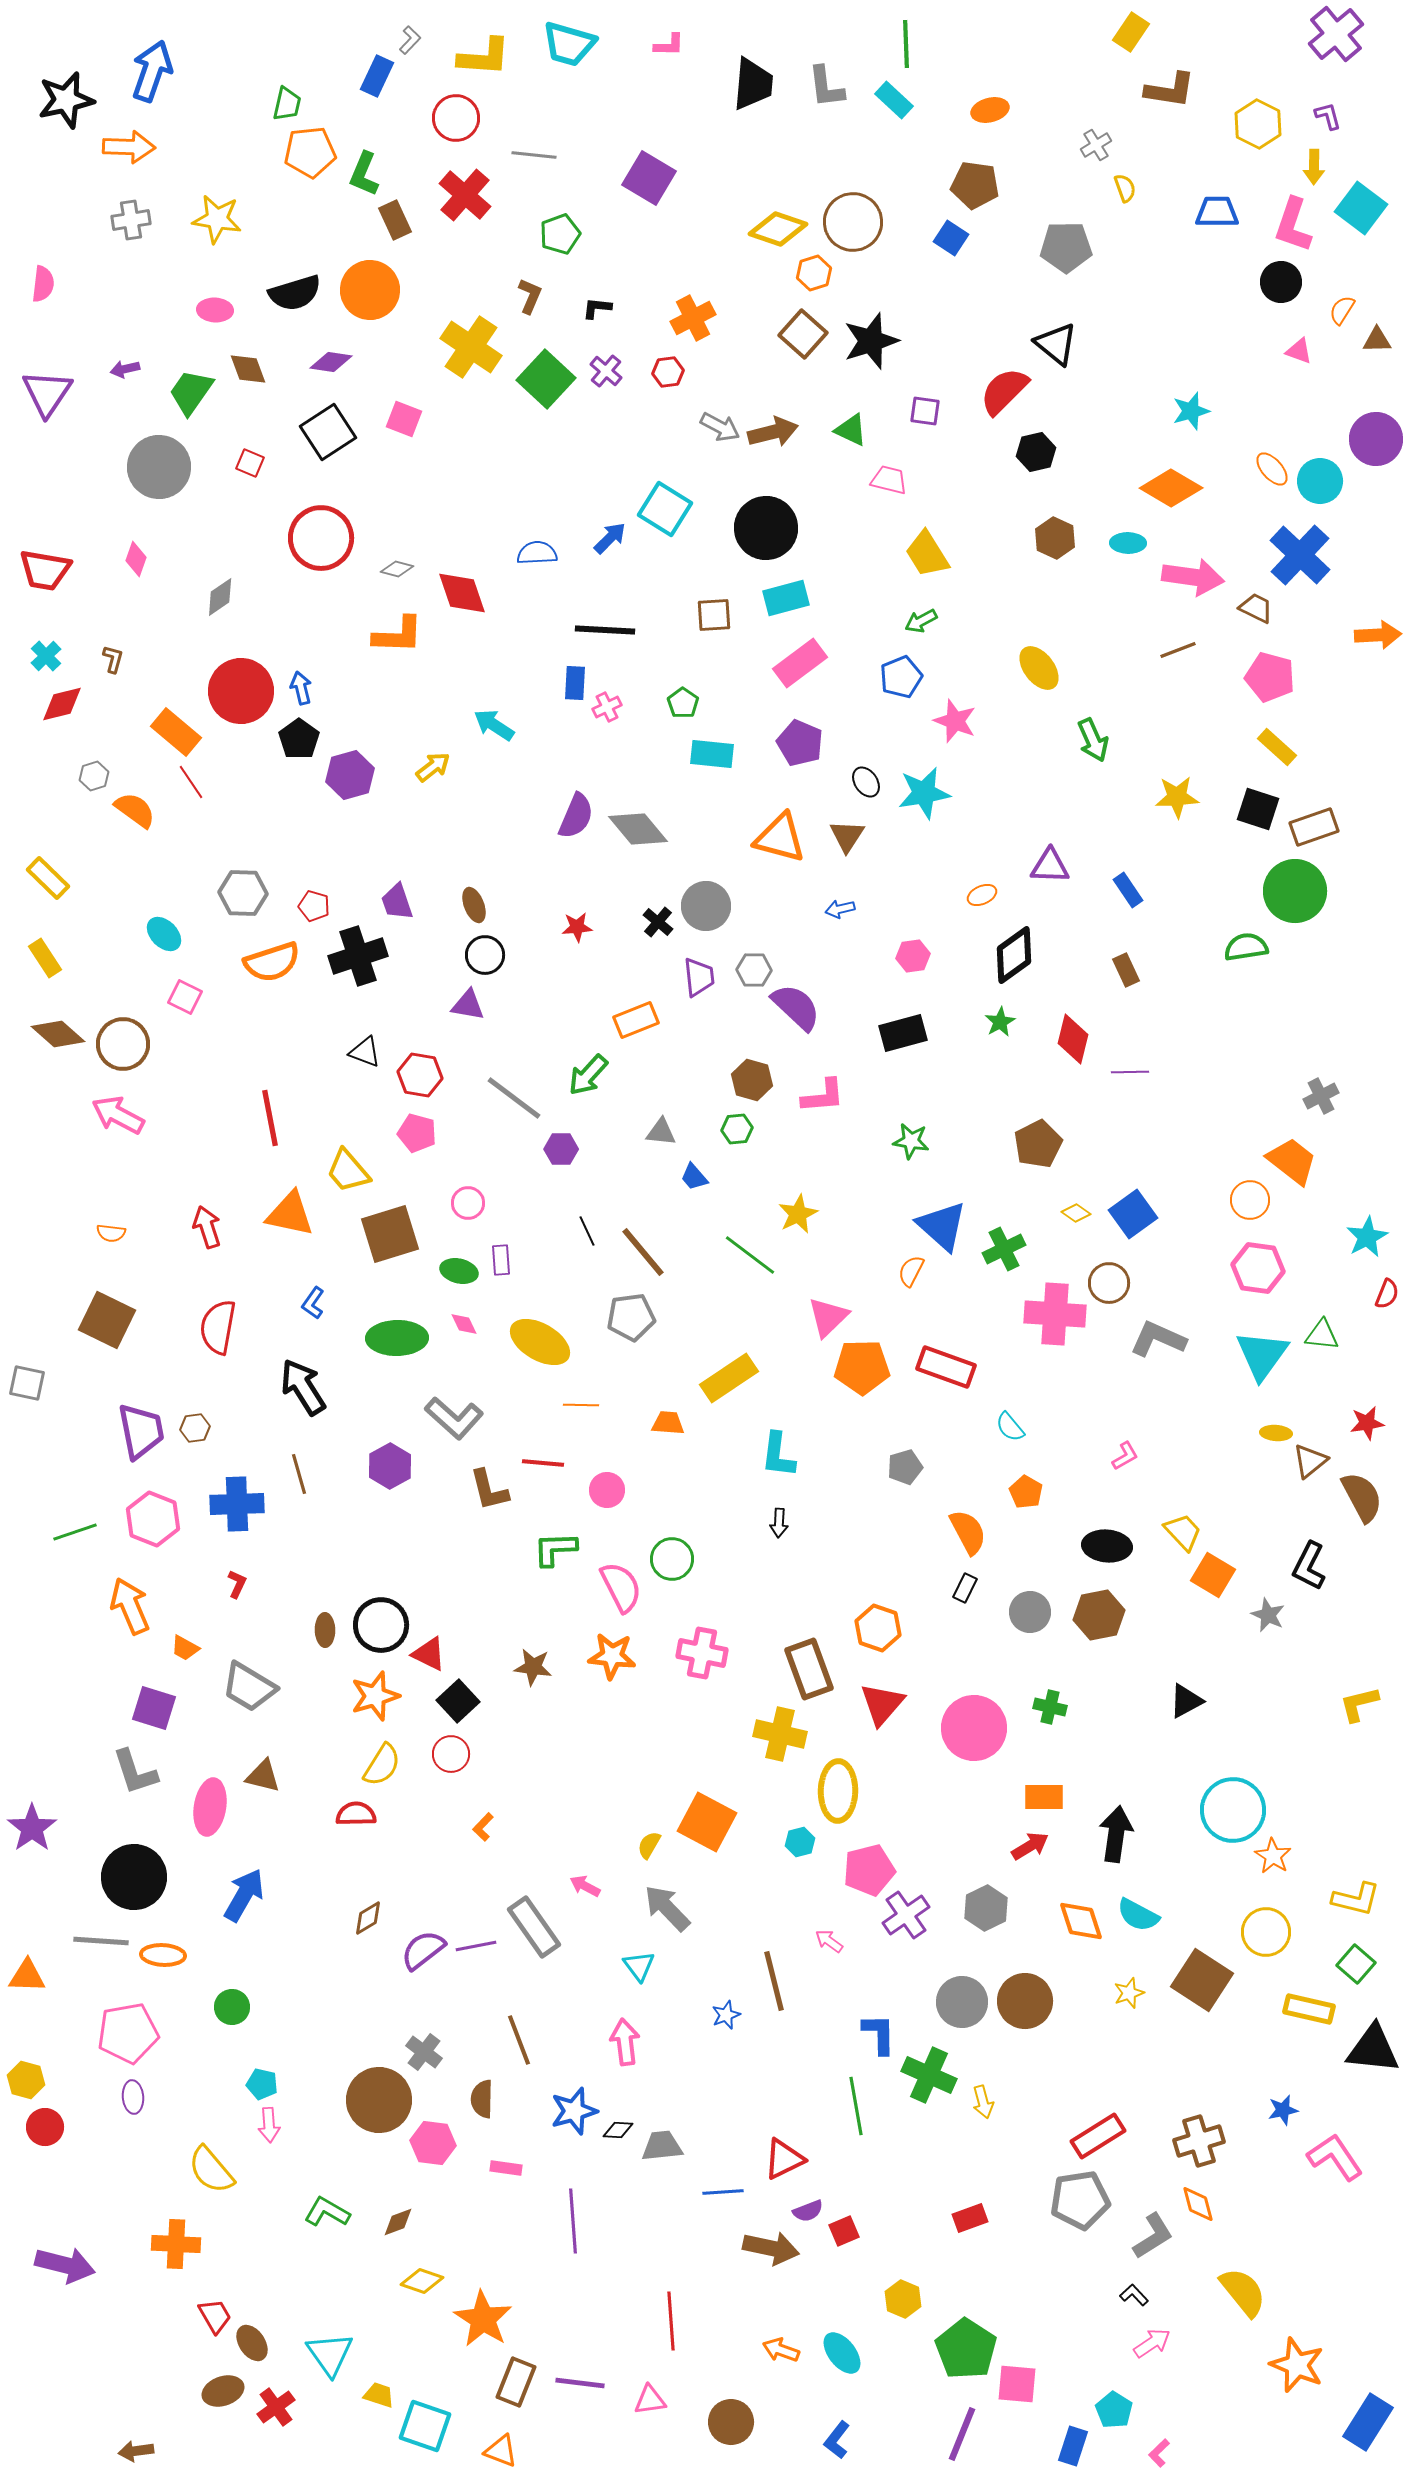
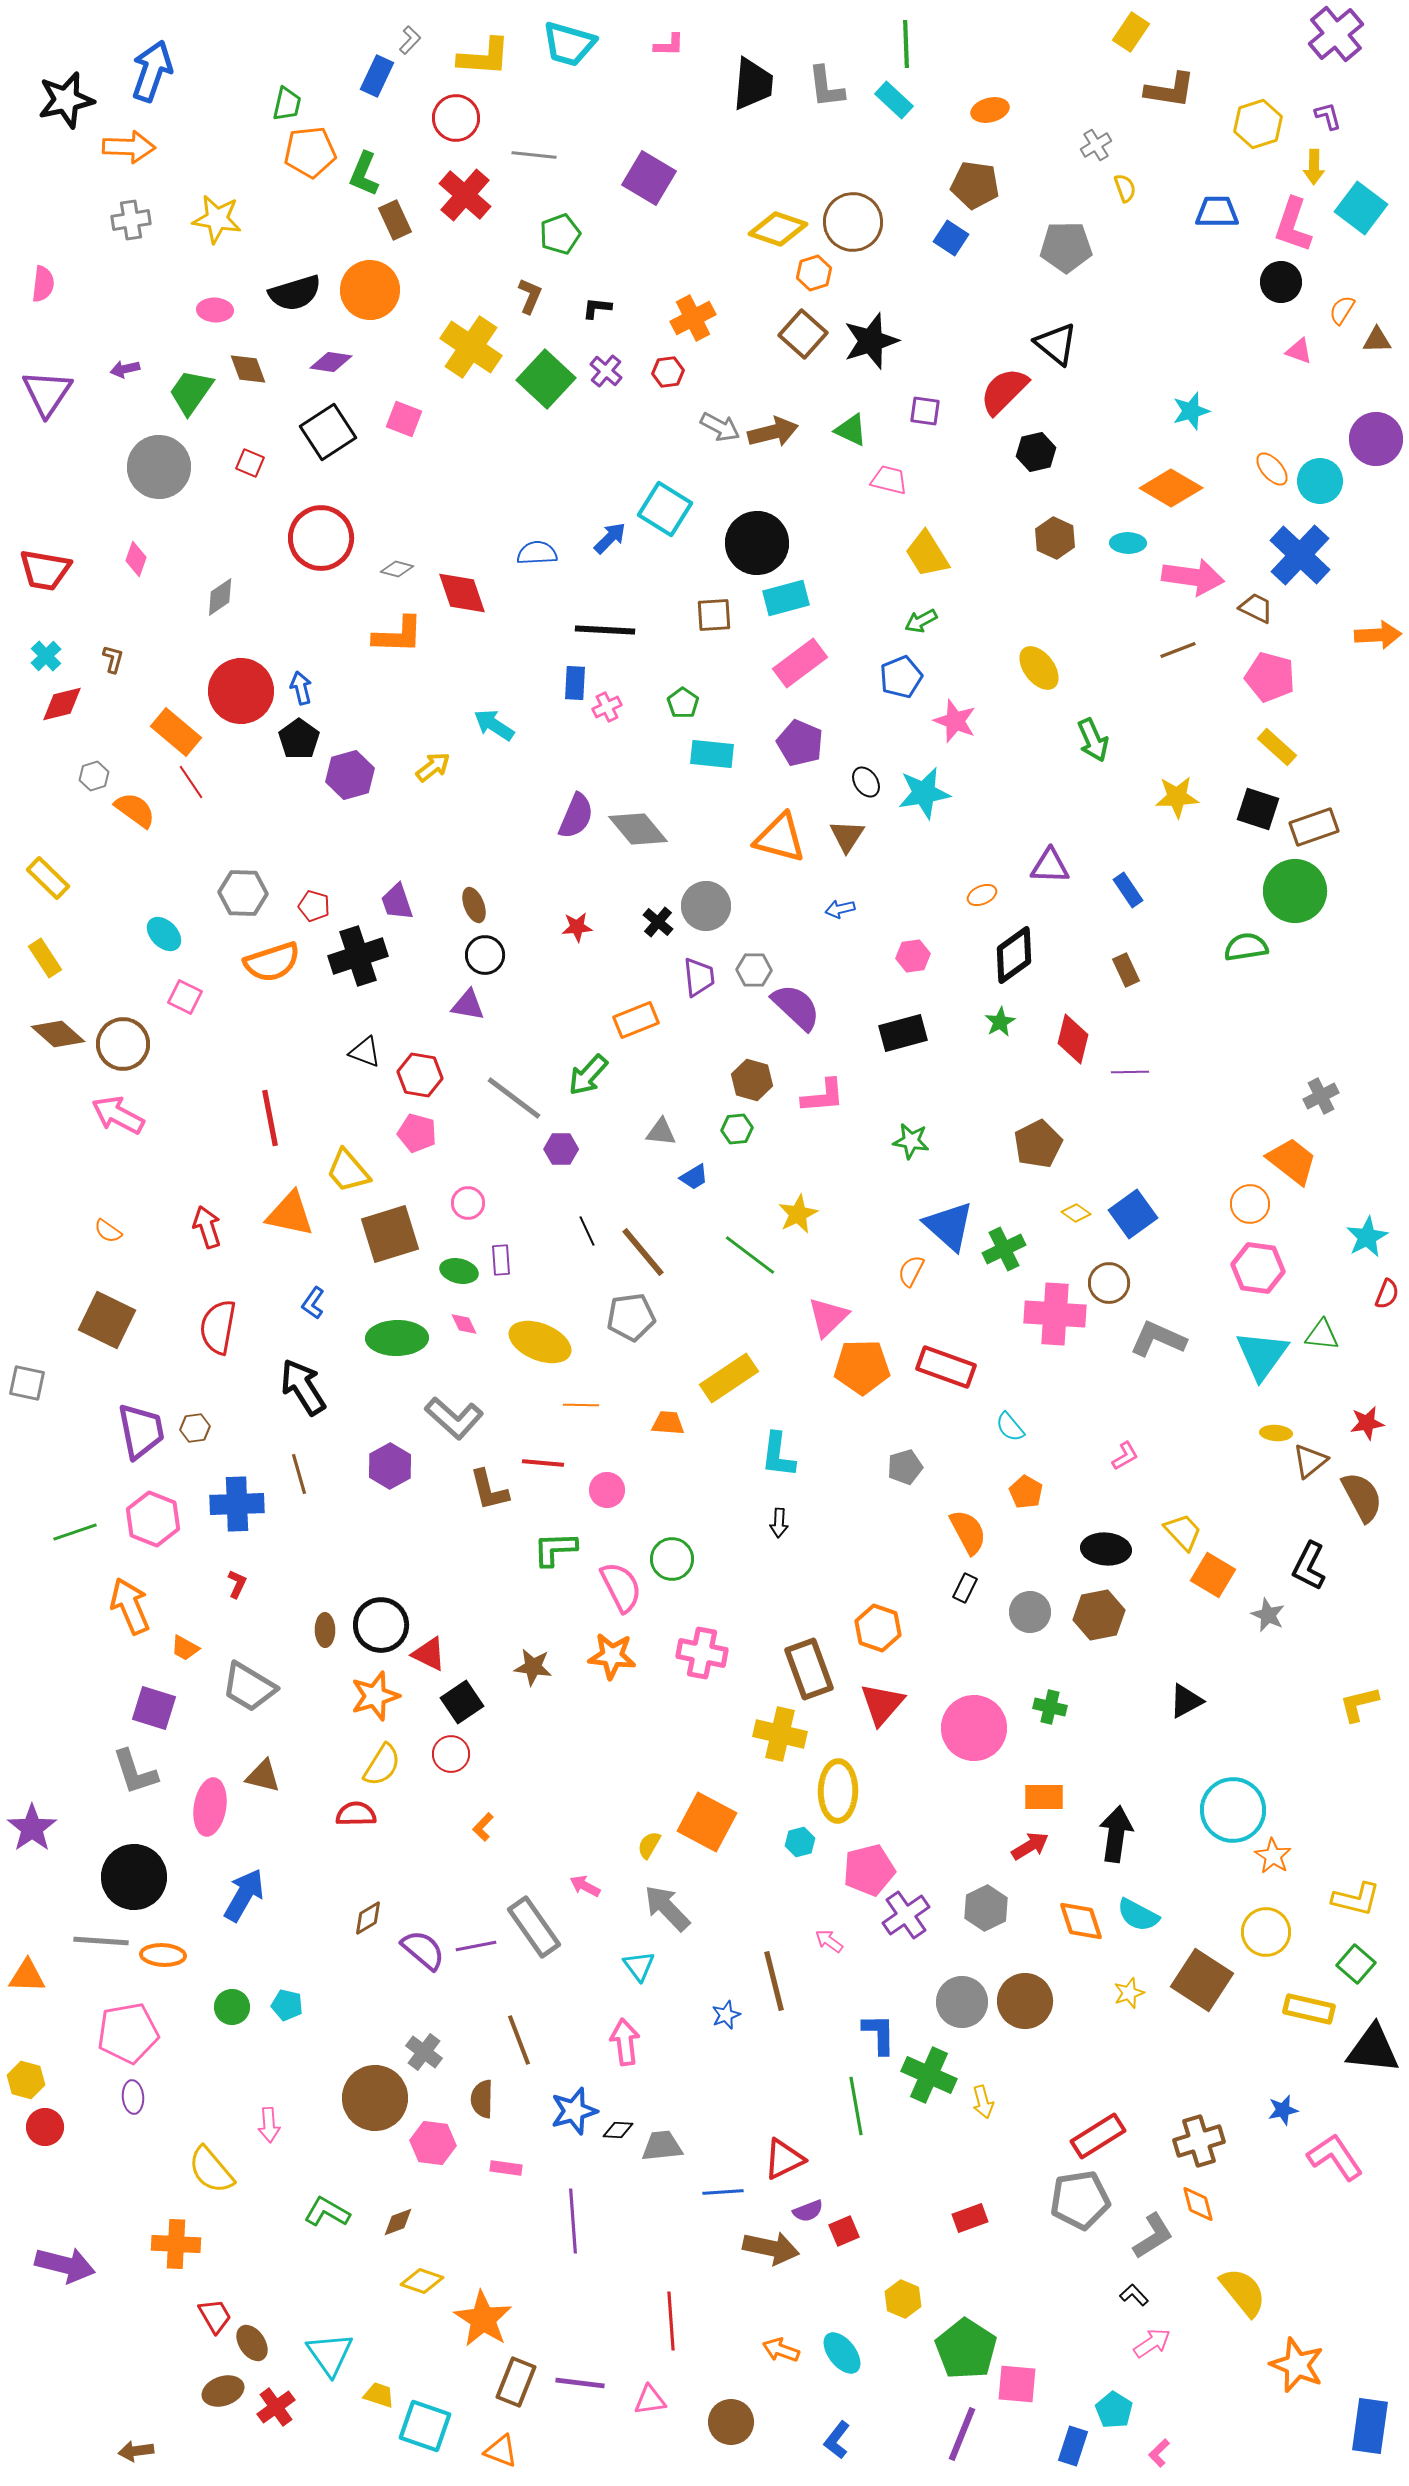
yellow hexagon at (1258, 124): rotated 15 degrees clockwise
black circle at (766, 528): moved 9 px left, 15 px down
blue trapezoid at (694, 1177): rotated 80 degrees counterclockwise
orange circle at (1250, 1200): moved 4 px down
blue triangle at (942, 1226): moved 7 px right
orange semicircle at (111, 1233): moved 3 px left, 2 px up; rotated 28 degrees clockwise
yellow ellipse at (540, 1342): rotated 8 degrees counterclockwise
black ellipse at (1107, 1546): moved 1 px left, 3 px down
black square at (458, 1701): moved 4 px right, 1 px down; rotated 9 degrees clockwise
purple semicircle at (423, 1950): rotated 78 degrees clockwise
cyan pentagon at (262, 2084): moved 25 px right, 79 px up
brown circle at (379, 2100): moved 4 px left, 2 px up
blue rectangle at (1368, 2422): moved 2 px right, 4 px down; rotated 24 degrees counterclockwise
